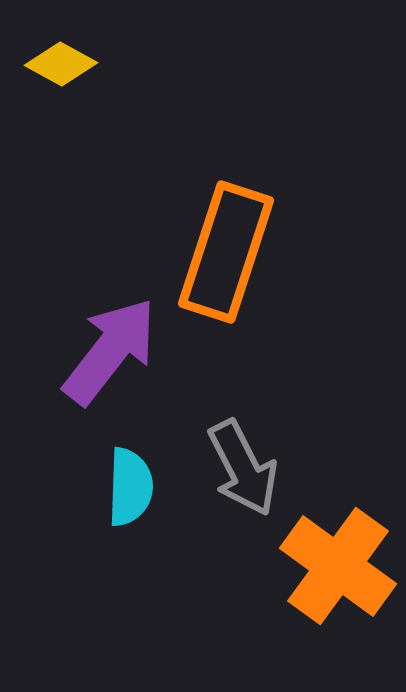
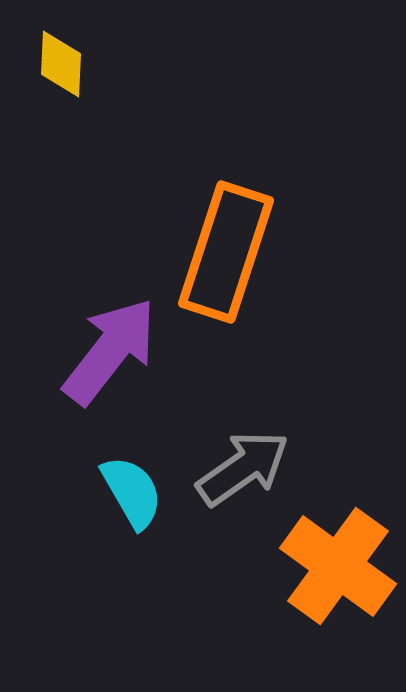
yellow diamond: rotated 64 degrees clockwise
gray arrow: rotated 98 degrees counterclockwise
cyan semicircle: moved 2 px right, 5 px down; rotated 32 degrees counterclockwise
